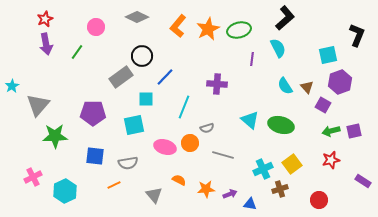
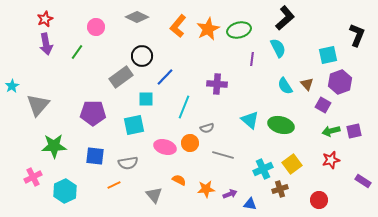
brown triangle at (307, 87): moved 3 px up
green star at (55, 136): moved 1 px left, 10 px down
